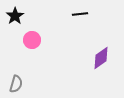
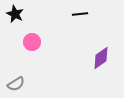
black star: moved 2 px up; rotated 12 degrees counterclockwise
pink circle: moved 2 px down
gray semicircle: rotated 42 degrees clockwise
